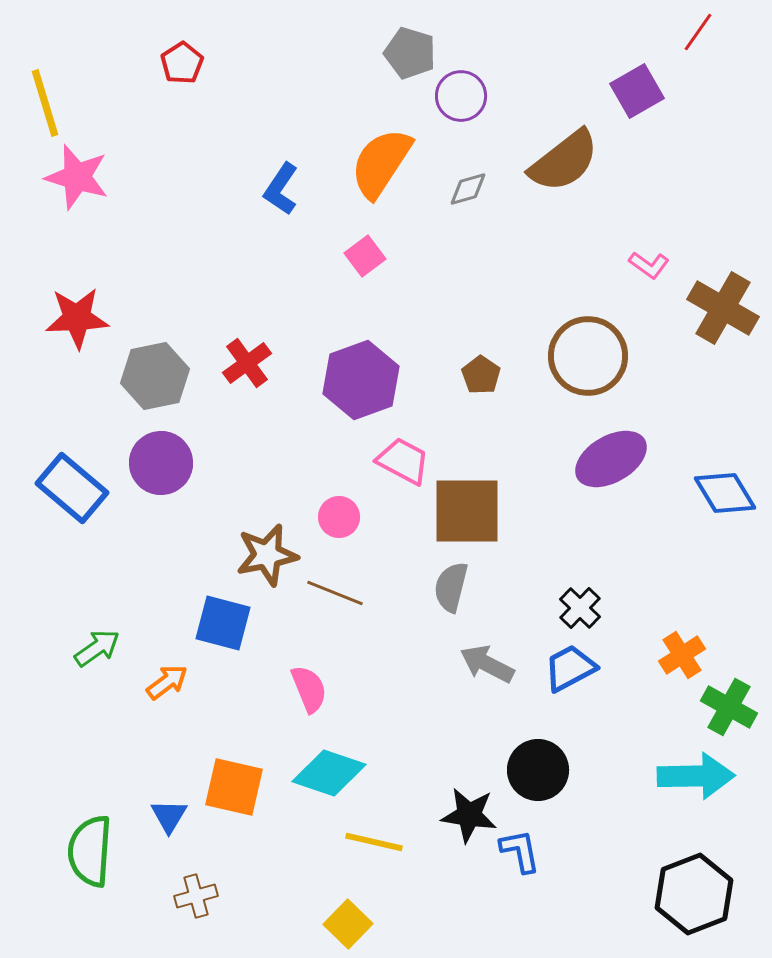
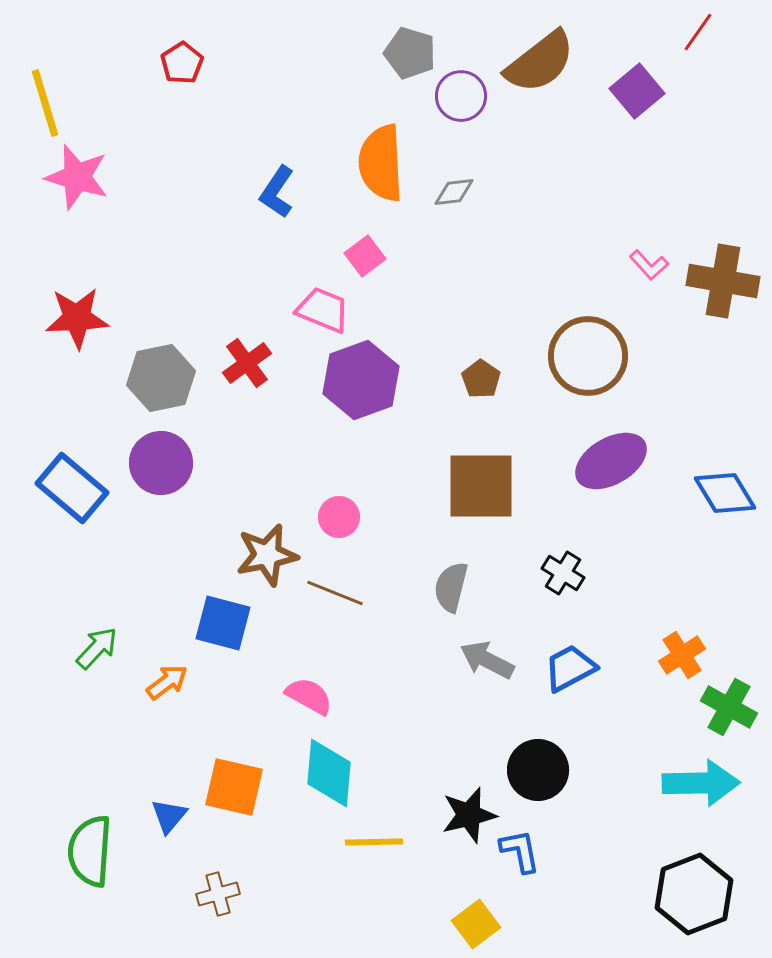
purple square at (637, 91): rotated 10 degrees counterclockwise
brown semicircle at (564, 161): moved 24 px left, 99 px up
orange semicircle at (381, 163): rotated 36 degrees counterclockwise
blue L-shape at (281, 189): moved 4 px left, 3 px down
gray diamond at (468, 189): moved 14 px left, 3 px down; rotated 9 degrees clockwise
pink L-shape at (649, 265): rotated 12 degrees clockwise
brown cross at (723, 308): moved 27 px up; rotated 20 degrees counterclockwise
brown pentagon at (481, 375): moved 4 px down
gray hexagon at (155, 376): moved 6 px right, 2 px down
purple ellipse at (611, 459): moved 2 px down
pink trapezoid at (403, 461): moved 80 px left, 151 px up; rotated 6 degrees counterclockwise
brown square at (467, 511): moved 14 px right, 25 px up
black cross at (580, 608): moved 17 px left, 35 px up; rotated 12 degrees counterclockwise
green arrow at (97, 648): rotated 12 degrees counterclockwise
gray arrow at (487, 664): moved 4 px up
pink semicircle at (309, 689): moved 7 px down; rotated 39 degrees counterclockwise
cyan diamond at (329, 773): rotated 76 degrees clockwise
cyan arrow at (696, 776): moved 5 px right, 7 px down
black star at (469, 815): rotated 22 degrees counterclockwise
blue triangle at (169, 816): rotated 9 degrees clockwise
yellow line at (374, 842): rotated 14 degrees counterclockwise
brown cross at (196, 896): moved 22 px right, 2 px up
yellow square at (348, 924): moved 128 px right; rotated 9 degrees clockwise
